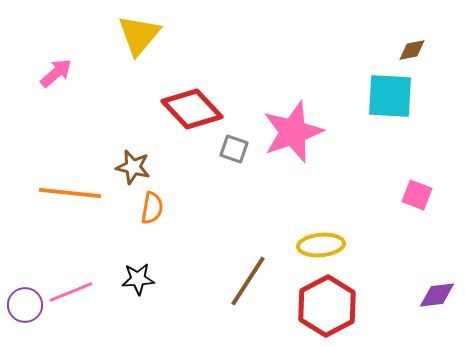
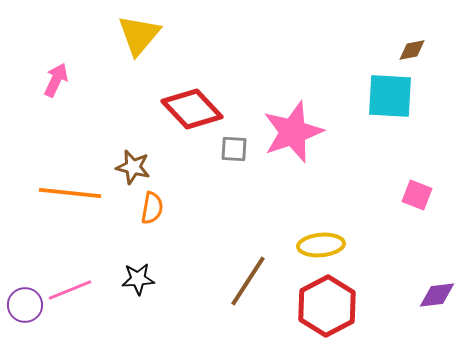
pink arrow: moved 7 px down; rotated 24 degrees counterclockwise
gray square: rotated 16 degrees counterclockwise
pink line: moved 1 px left, 2 px up
